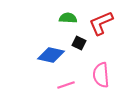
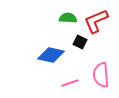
red L-shape: moved 5 px left, 2 px up
black square: moved 1 px right, 1 px up
pink line: moved 4 px right, 2 px up
